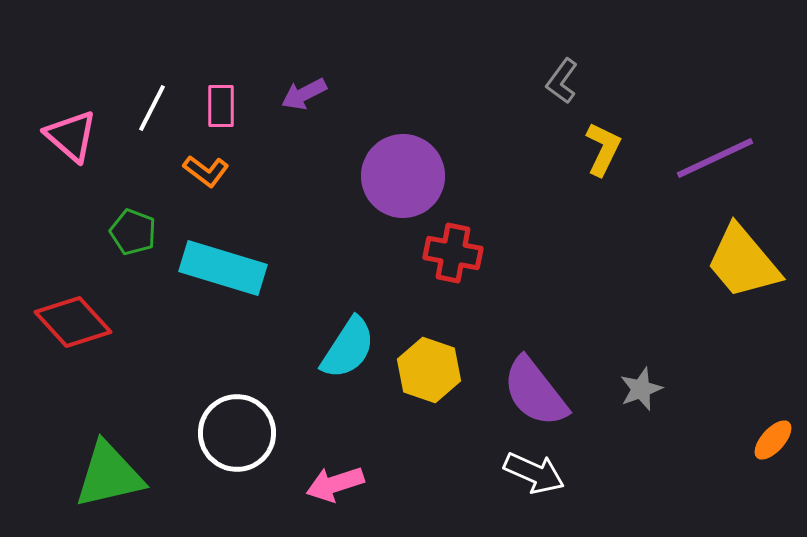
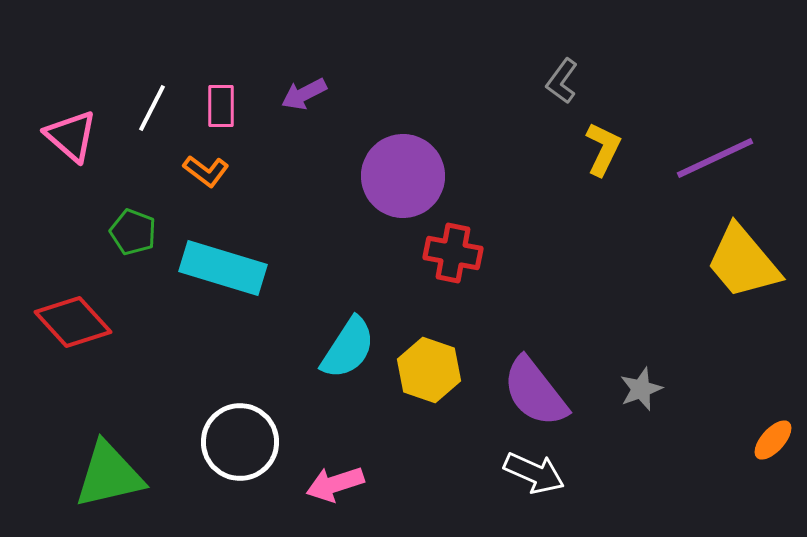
white circle: moved 3 px right, 9 px down
